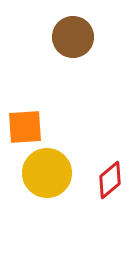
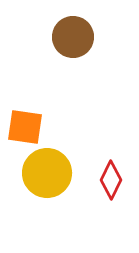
orange square: rotated 12 degrees clockwise
red diamond: moved 1 px right; rotated 24 degrees counterclockwise
